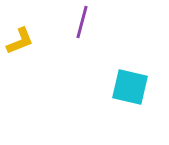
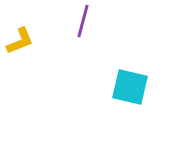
purple line: moved 1 px right, 1 px up
